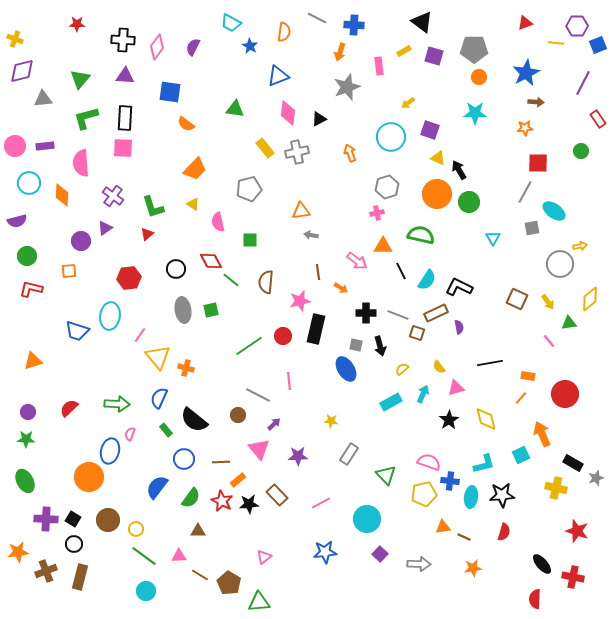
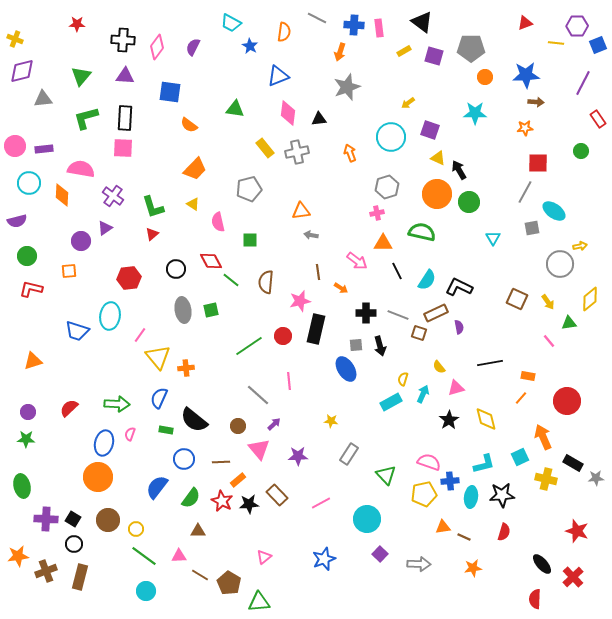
gray pentagon at (474, 49): moved 3 px left, 1 px up
pink rectangle at (379, 66): moved 38 px up
blue star at (526, 73): moved 2 px down; rotated 24 degrees clockwise
orange circle at (479, 77): moved 6 px right
green triangle at (80, 79): moved 1 px right, 3 px up
black triangle at (319, 119): rotated 21 degrees clockwise
orange semicircle at (186, 124): moved 3 px right, 1 px down
purple rectangle at (45, 146): moved 1 px left, 3 px down
pink semicircle at (81, 163): moved 6 px down; rotated 104 degrees clockwise
red triangle at (147, 234): moved 5 px right
green semicircle at (421, 235): moved 1 px right, 3 px up
orange triangle at (383, 246): moved 3 px up
black line at (401, 271): moved 4 px left
brown square at (417, 333): moved 2 px right
gray square at (356, 345): rotated 16 degrees counterclockwise
orange cross at (186, 368): rotated 21 degrees counterclockwise
yellow semicircle at (402, 369): moved 1 px right, 10 px down; rotated 32 degrees counterclockwise
red circle at (565, 394): moved 2 px right, 7 px down
gray line at (258, 395): rotated 15 degrees clockwise
brown circle at (238, 415): moved 11 px down
green rectangle at (166, 430): rotated 40 degrees counterclockwise
orange arrow at (542, 434): moved 1 px right, 3 px down
blue ellipse at (110, 451): moved 6 px left, 8 px up
cyan square at (521, 455): moved 1 px left, 2 px down
orange circle at (89, 477): moved 9 px right
gray star at (596, 478): rotated 14 degrees clockwise
green ellipse at (25, 481): moved 3 px left, 5 px down; rotated 15 degrees clockwise
blue cross at (450, 481): rotated 12 degrees counterclockwise
yellow cross at (556, 488): moved 10 px left, 9 px up
orange star at (18, 552): moved 4 px down
blue star at (325, 552): moved 1 px left, 7 px down; rotated 15 degrees counterclockwise
red cross at (573, 577): rotated 35 degrees clockwise
